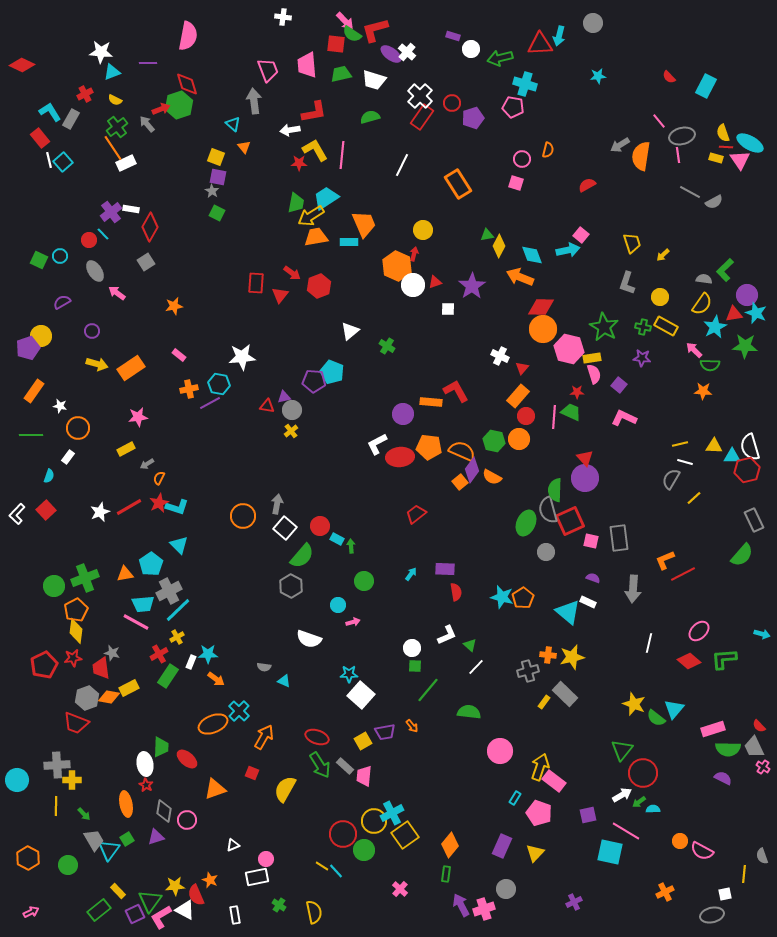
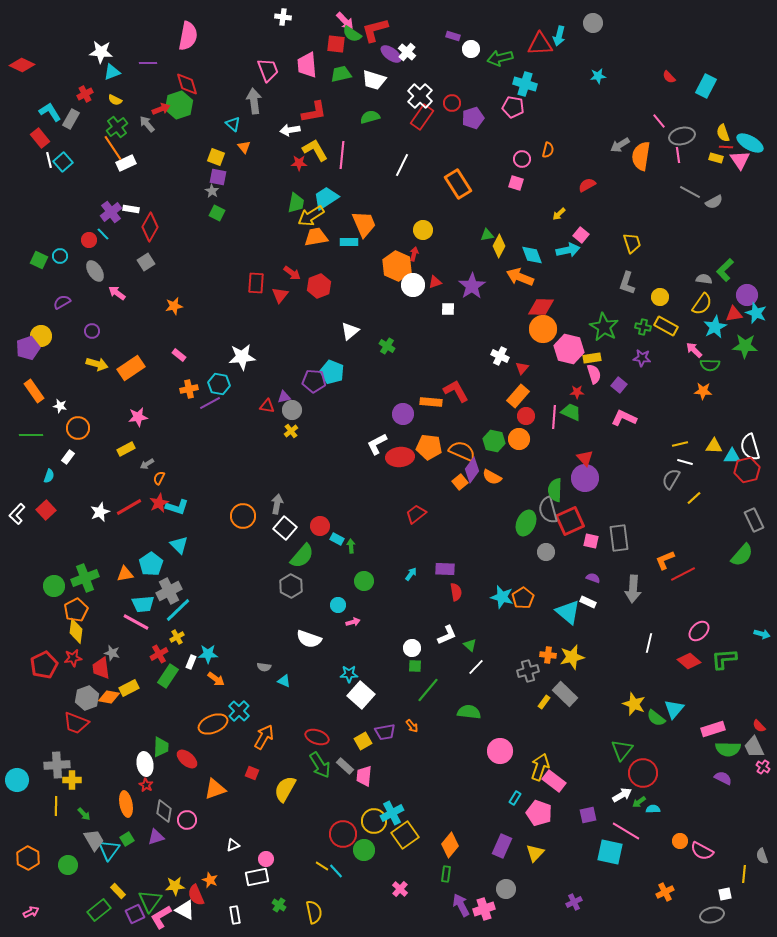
yellow arrow at (663, 255): moved 104 px left, 41 px up
orange rectangle at (34, 391): rotated 70 degrees counterclockwise
